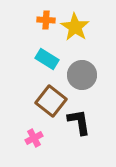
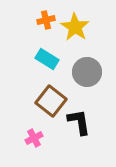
orange cross: rotated 18 degrees counterclockwise
gray circle: moved 5 px right, 3 px up
